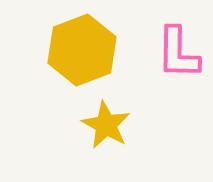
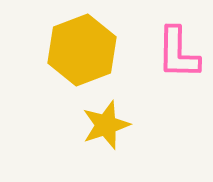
yellow star: rotated 24 degrees clockwise
